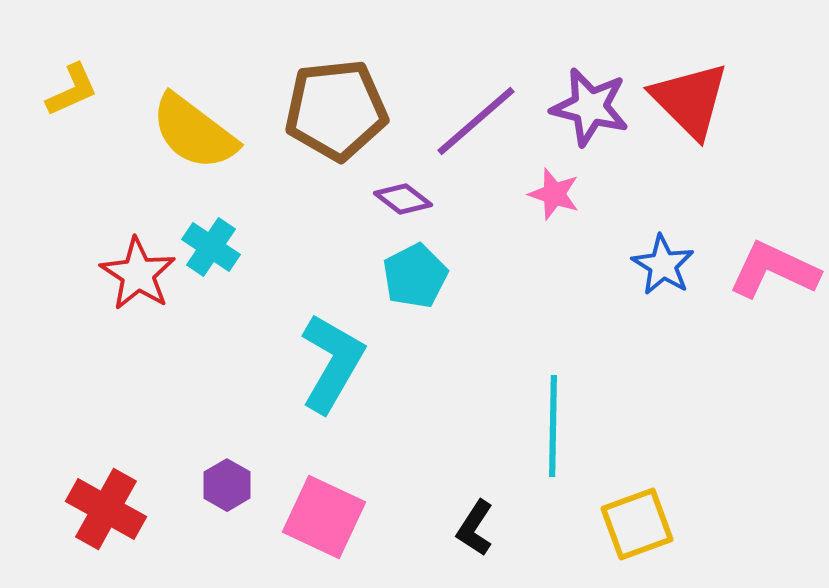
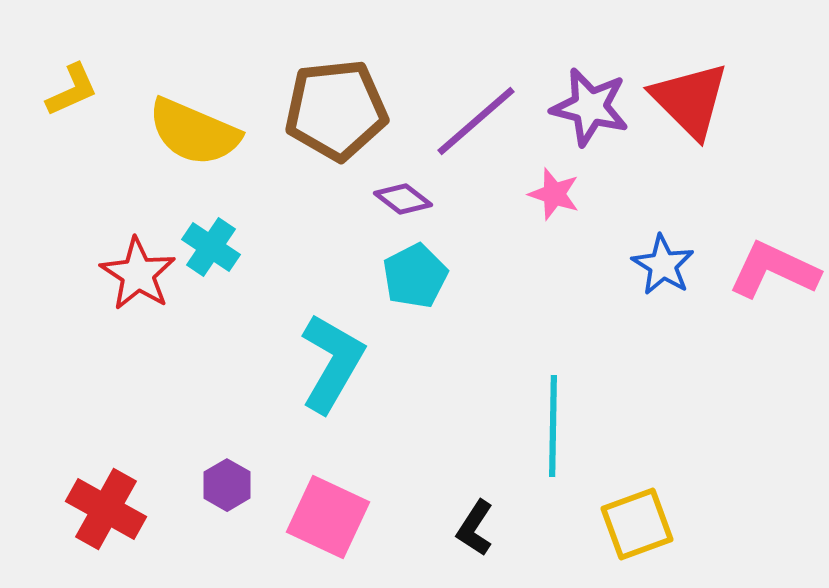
yellow semicircle: rotated 14 degrees counterclockwise
pink square: moved 4 px right
